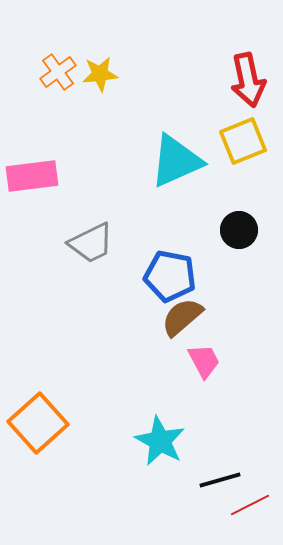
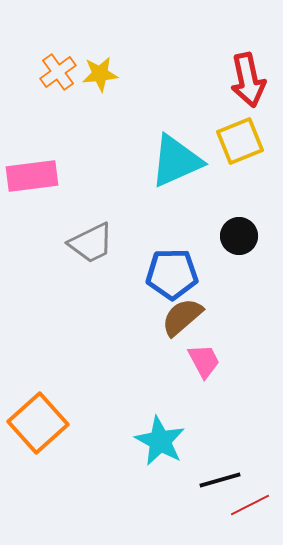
yellow square: moved 3 px left
black circle: moved 6 px down
blue pentagon: moved 2 px right, 2 px up; rotated 12 degrees counterclockwise
